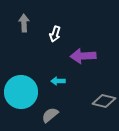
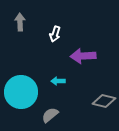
gray arrow: moved 4 px left, 1 px up
